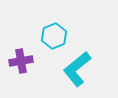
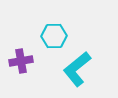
cyan hexagon: rotated 20 degrees clockwise
